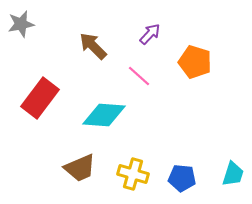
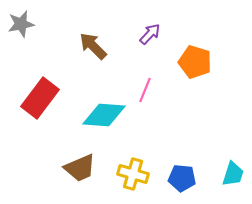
pink line: moved 6 px right, 14 px down; rotated 70 degrees clockwise
